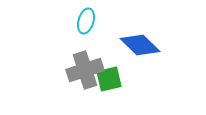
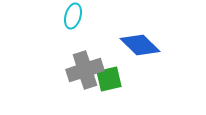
cyan ellipse: moved 13 px left, 5 px up
